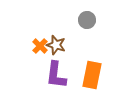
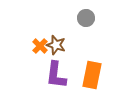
gray circle: moved 1 px left, 2 px up
